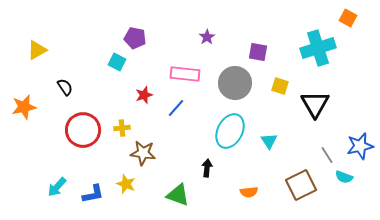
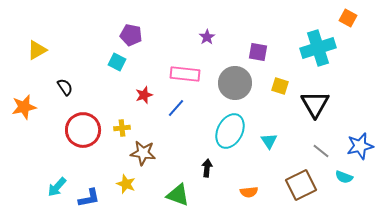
purple pentagon: moved 4 px left, 3 px up
gray line: moved 6 px left, 4 px up; rotated 18 degrees counterclockwise
blue L-shape: moved 4 px left, 4 px down
